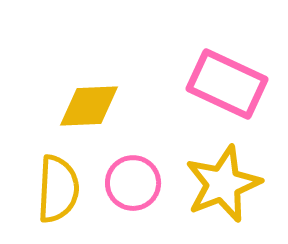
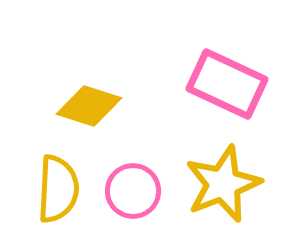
yellow diamond: rotated 20 degrees clockwise
pink circle: moved 8 px down
